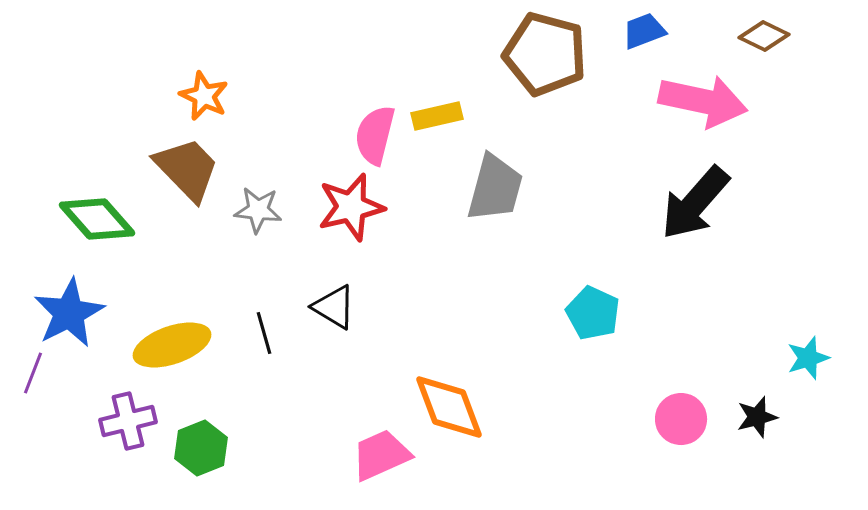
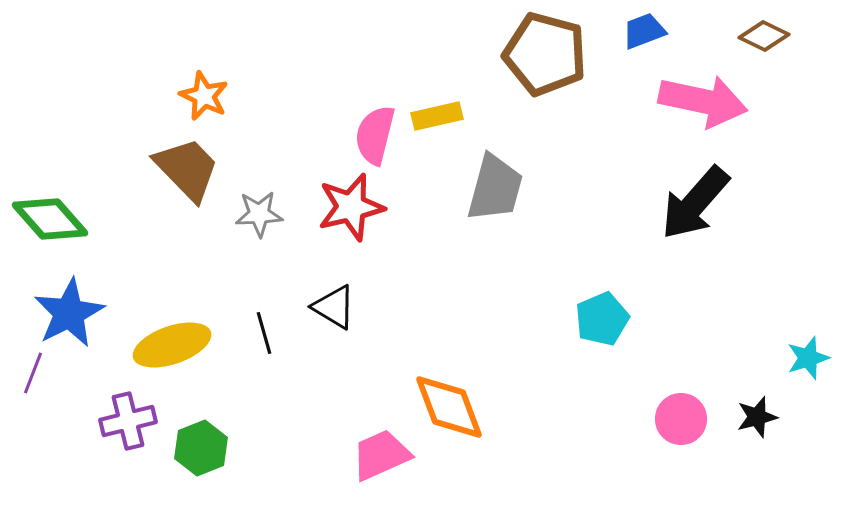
gray star: moved 1 px right, 4 px down; rotated 9 degrees counterclockwise
green diamond: moved 47 px left
cyan pentagon: moved 9 px right, 6 px down; rotated 24 degrees clockwise
